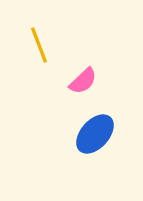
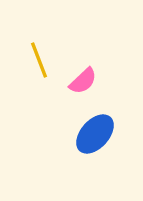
yellow line: moved 15 px down
